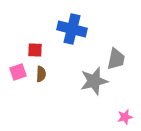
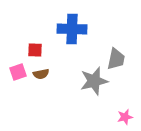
blue cross: rotated 12 degrees counterclockwise
brown semicircle: rotated 77 degrees clockwise
